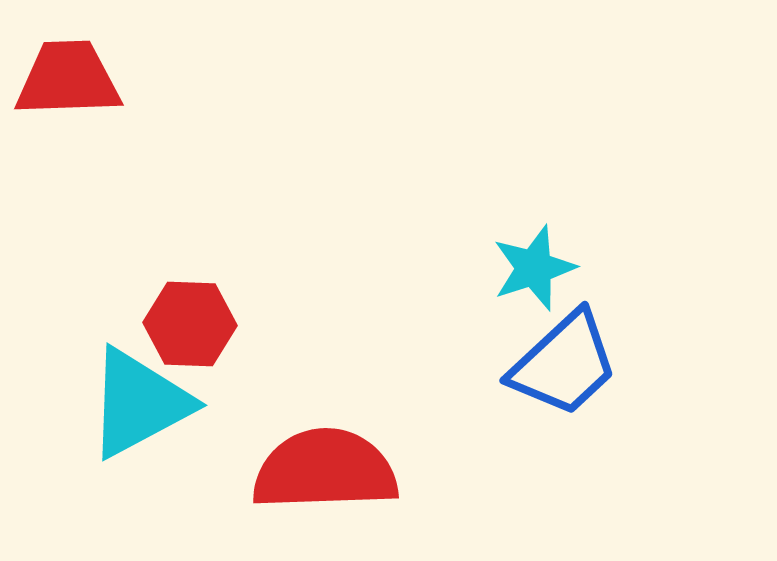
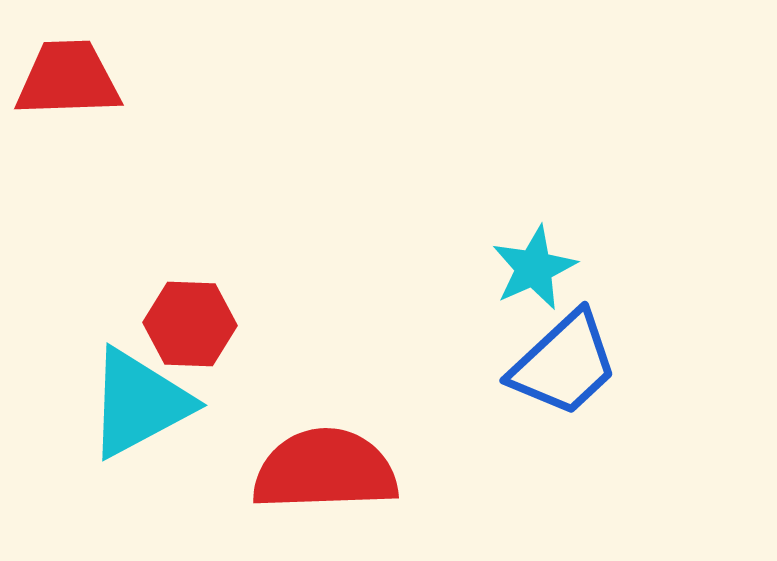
cyan star: rotated 6 degrees counterclockwise
